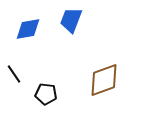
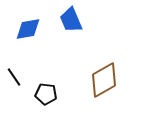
blue trapezoid: rotated 44 degrees counterclockwise
black line: moved 3 px down
brown diamond: rotated 9 degrees counterclockwise
